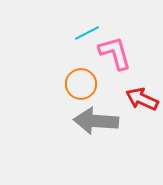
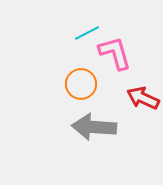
red arrow: moved 1 px right, 1 px up
gray arrow: moved 2 px left, 6 px down
